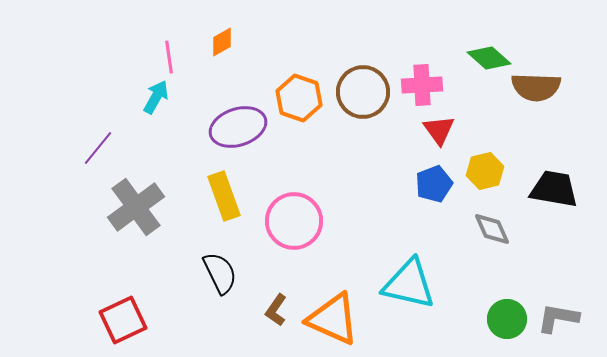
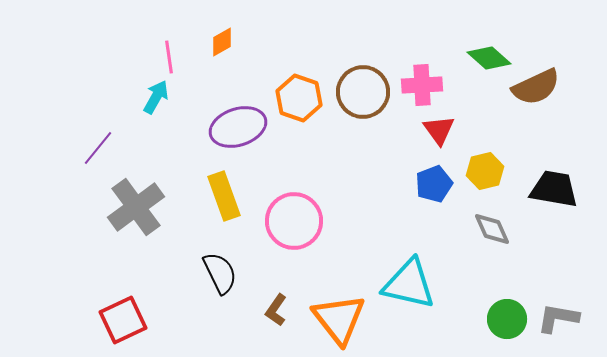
brown semicircle: rotated 27 degrees counterclockwise
orange triangle: moved 6 px right; rotated 28 degrees clockwise
